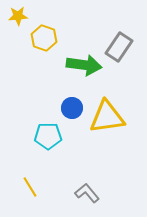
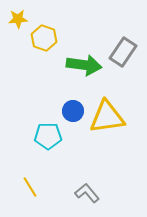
yellow star: moved 3 px down
gray rectangle: moved 4 px right, 5 px down
blue circle: moved 1 px right, 3 px down
